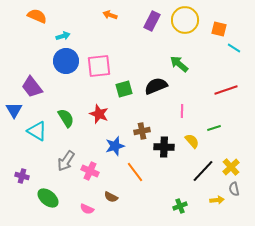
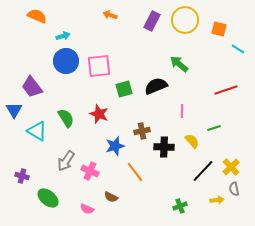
cyan line: moved 4 px right, 1 px down
